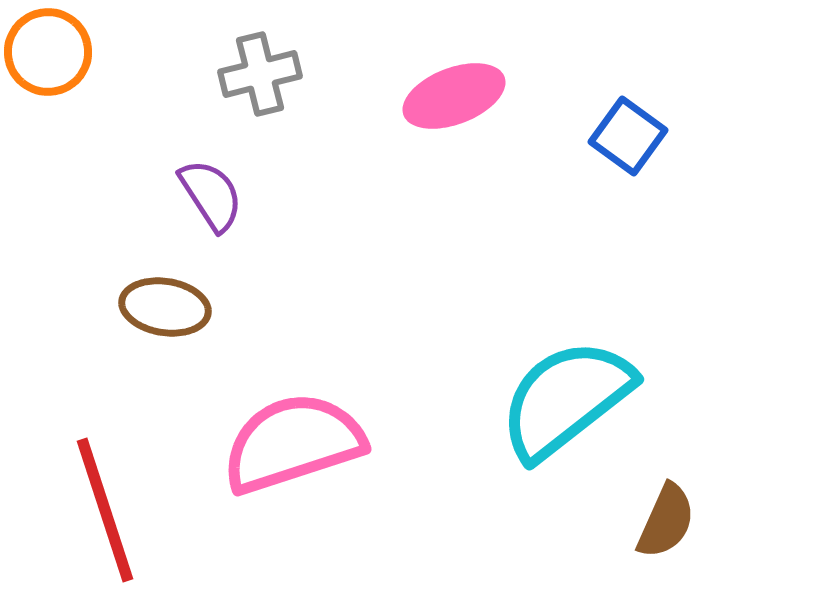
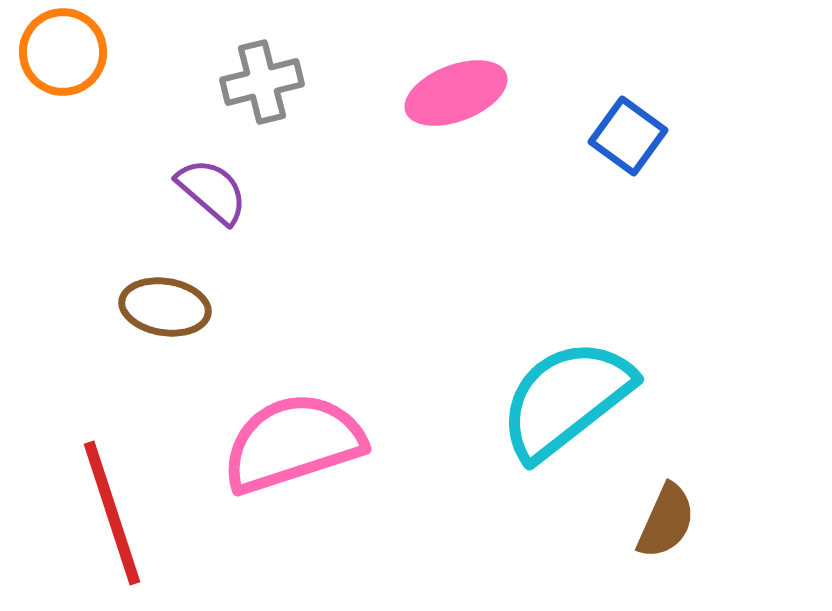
orange circle: moved 15 px right
gray cross: moved 2 px right, 8 px down
pink ellipse: moved 2 px right, 3 px up
purple semicircle: moved 1 px right, 4 px up; rotated 16 degrees counterclockwise
red line: moved 7 px right, 3 px down
